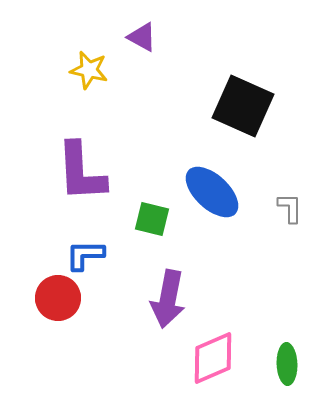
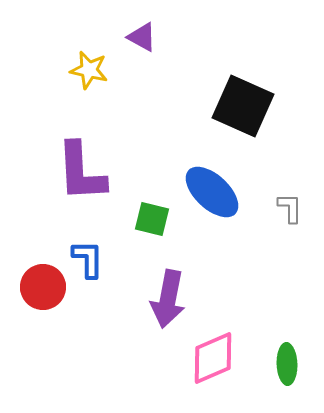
blue L-shape: moved 3 px right, 4 px down; rotated 90 degrees clockwise
red circle: moved 15 px left, 11 px up
